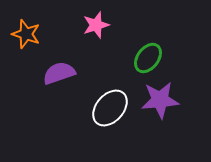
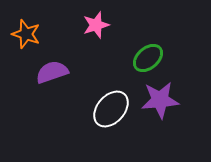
green ellipse: rotated 12 degrees clockwise
purple semicircle: moved 7 px left, 1 px up
white ellipse: moved 1 px right, 1 px down
